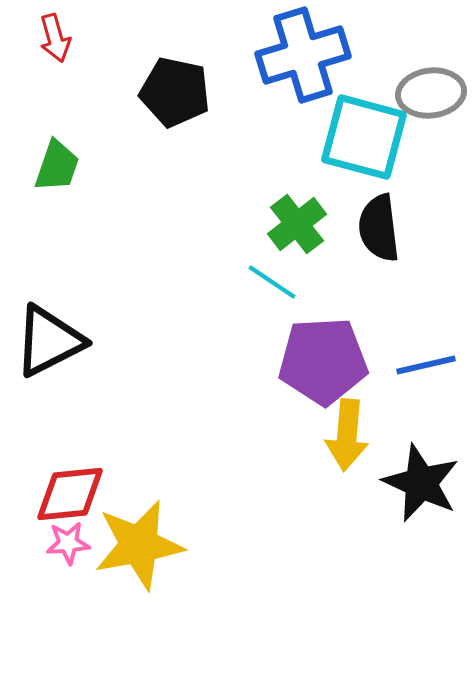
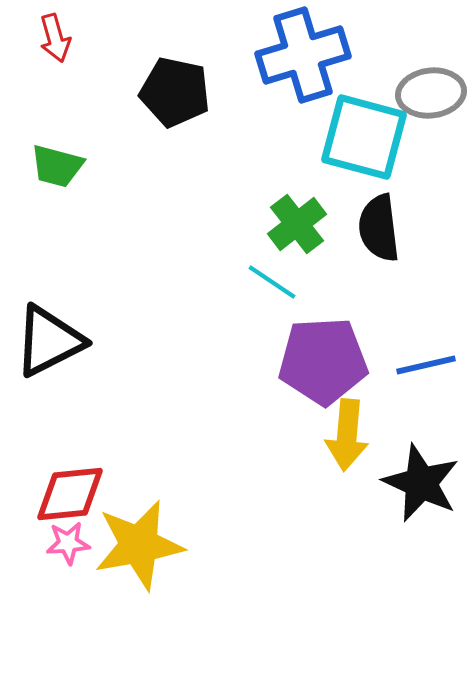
green trapezoid: rotated 86 degrees clockwise
